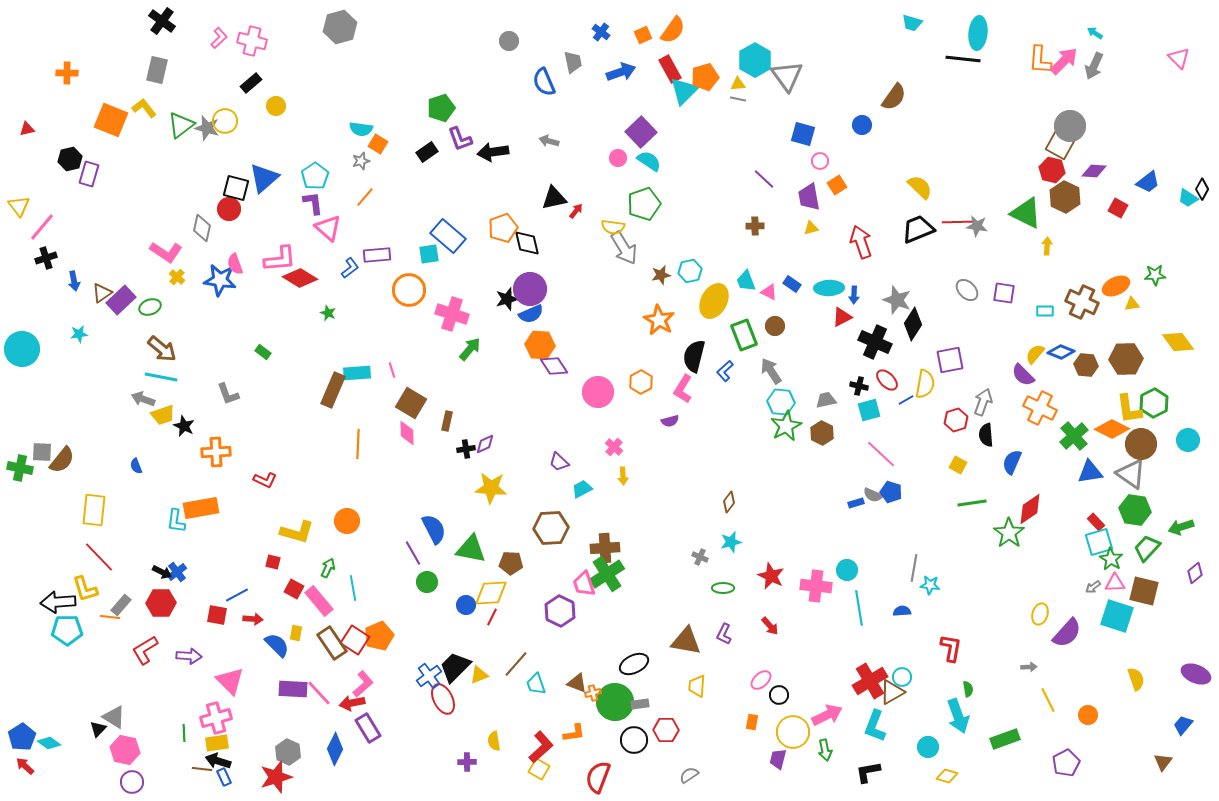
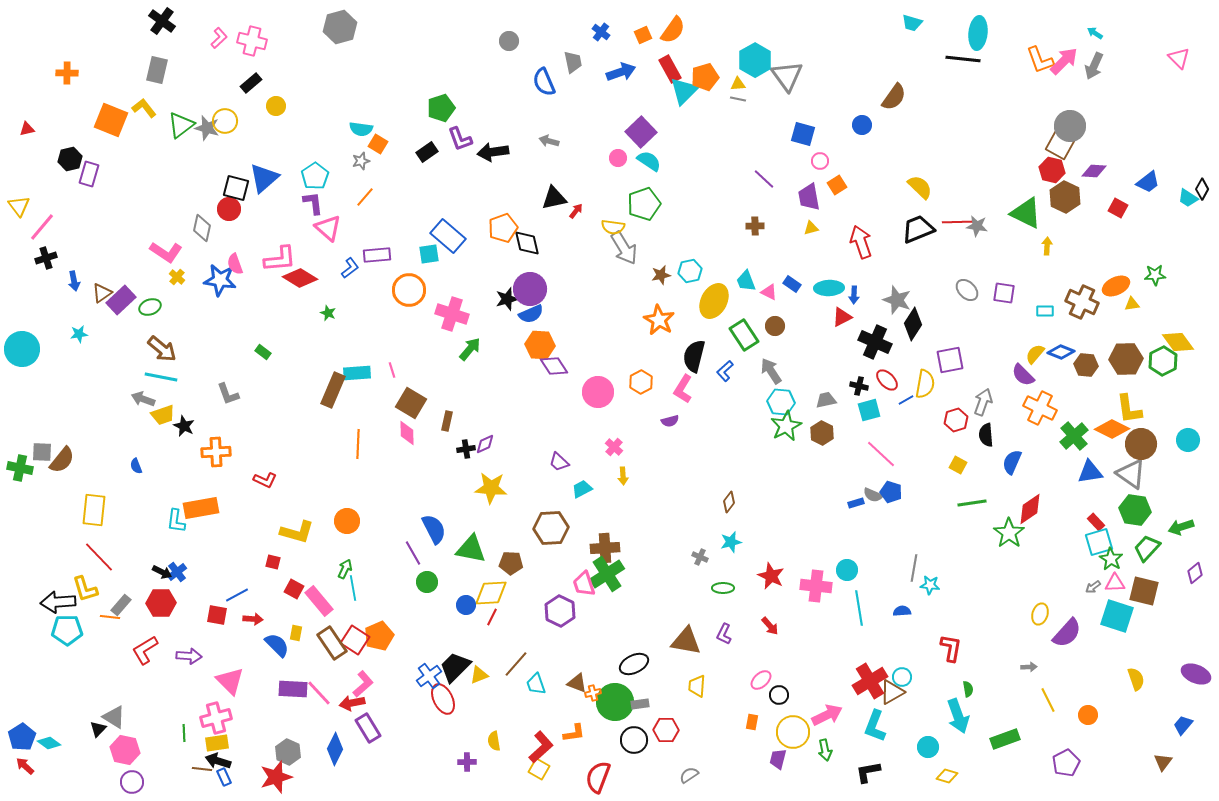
orange L-shape at (1040, 60): rotated 24 degrees counterclockwise
green rectangle at (744, 335): rotated 12 degrees counterclockwise
green hexagon at (1154, 403): moved 9 px right, 42 px up
green arrow at (328, 568): moved 17 px right, 1 px down
